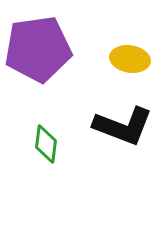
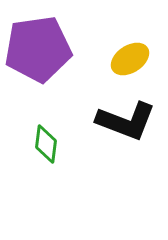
yellow ellipse: rotated 42 degrees counterclockwise
black L-shape: moved 3 px right, 5 px up
